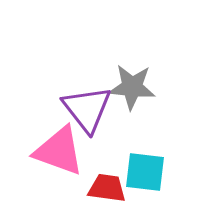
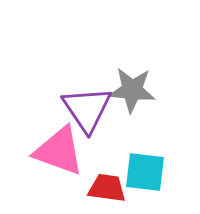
gray star: moved 3 px down
purple triangle: rotated 4 degrees clockwise
